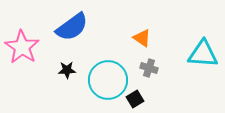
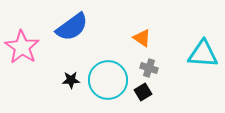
black star: moved 4 px right, 10 px down
black square: moved 8 px right, 7 px up
